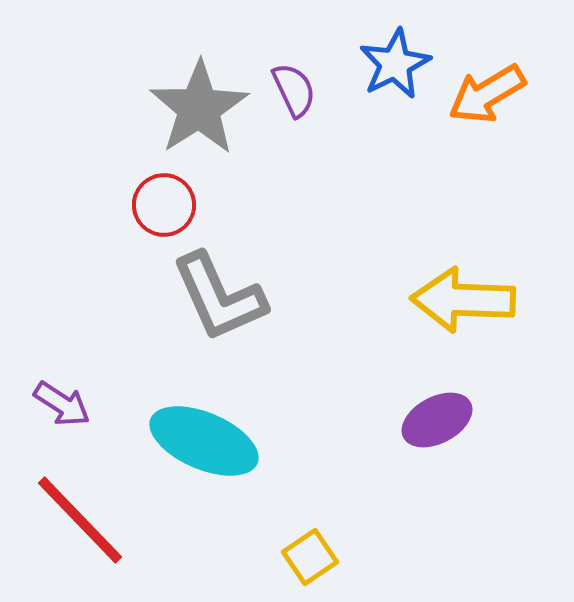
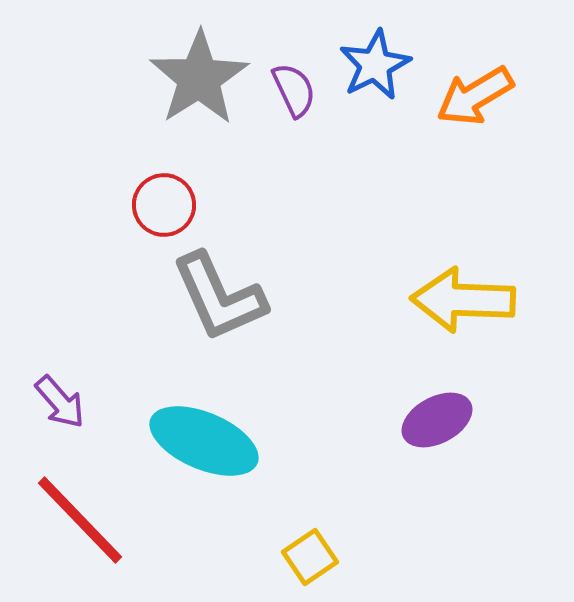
blue star: moved 20 px left, 1 px down
orange arrow: moved 12 px left, 2 px down
gray star: moved 30 px up
purple arrow: moved 2 px left, 2 px up; rotated 16 degrees clockwise
